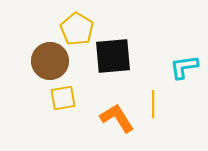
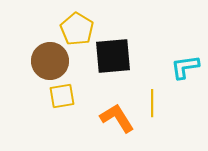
cyan L-shape: moved 1 px right
yellow square: moved 1 px left, 2 px up
yellow line: moved 1 px left, 1 px up
